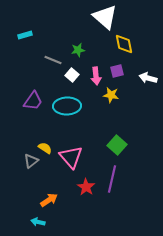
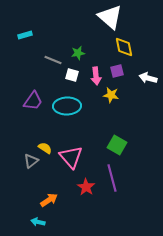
white triangle: moved 5 px right
yellow diamond: moved 3 px down
green star: moved 3 px down
white square: rotated 24 degrees counterclockwise
green square: rotated 12 degrees counterclockwise
purple line: moved 1 px up; rotated 28 degrees counterclockwise
